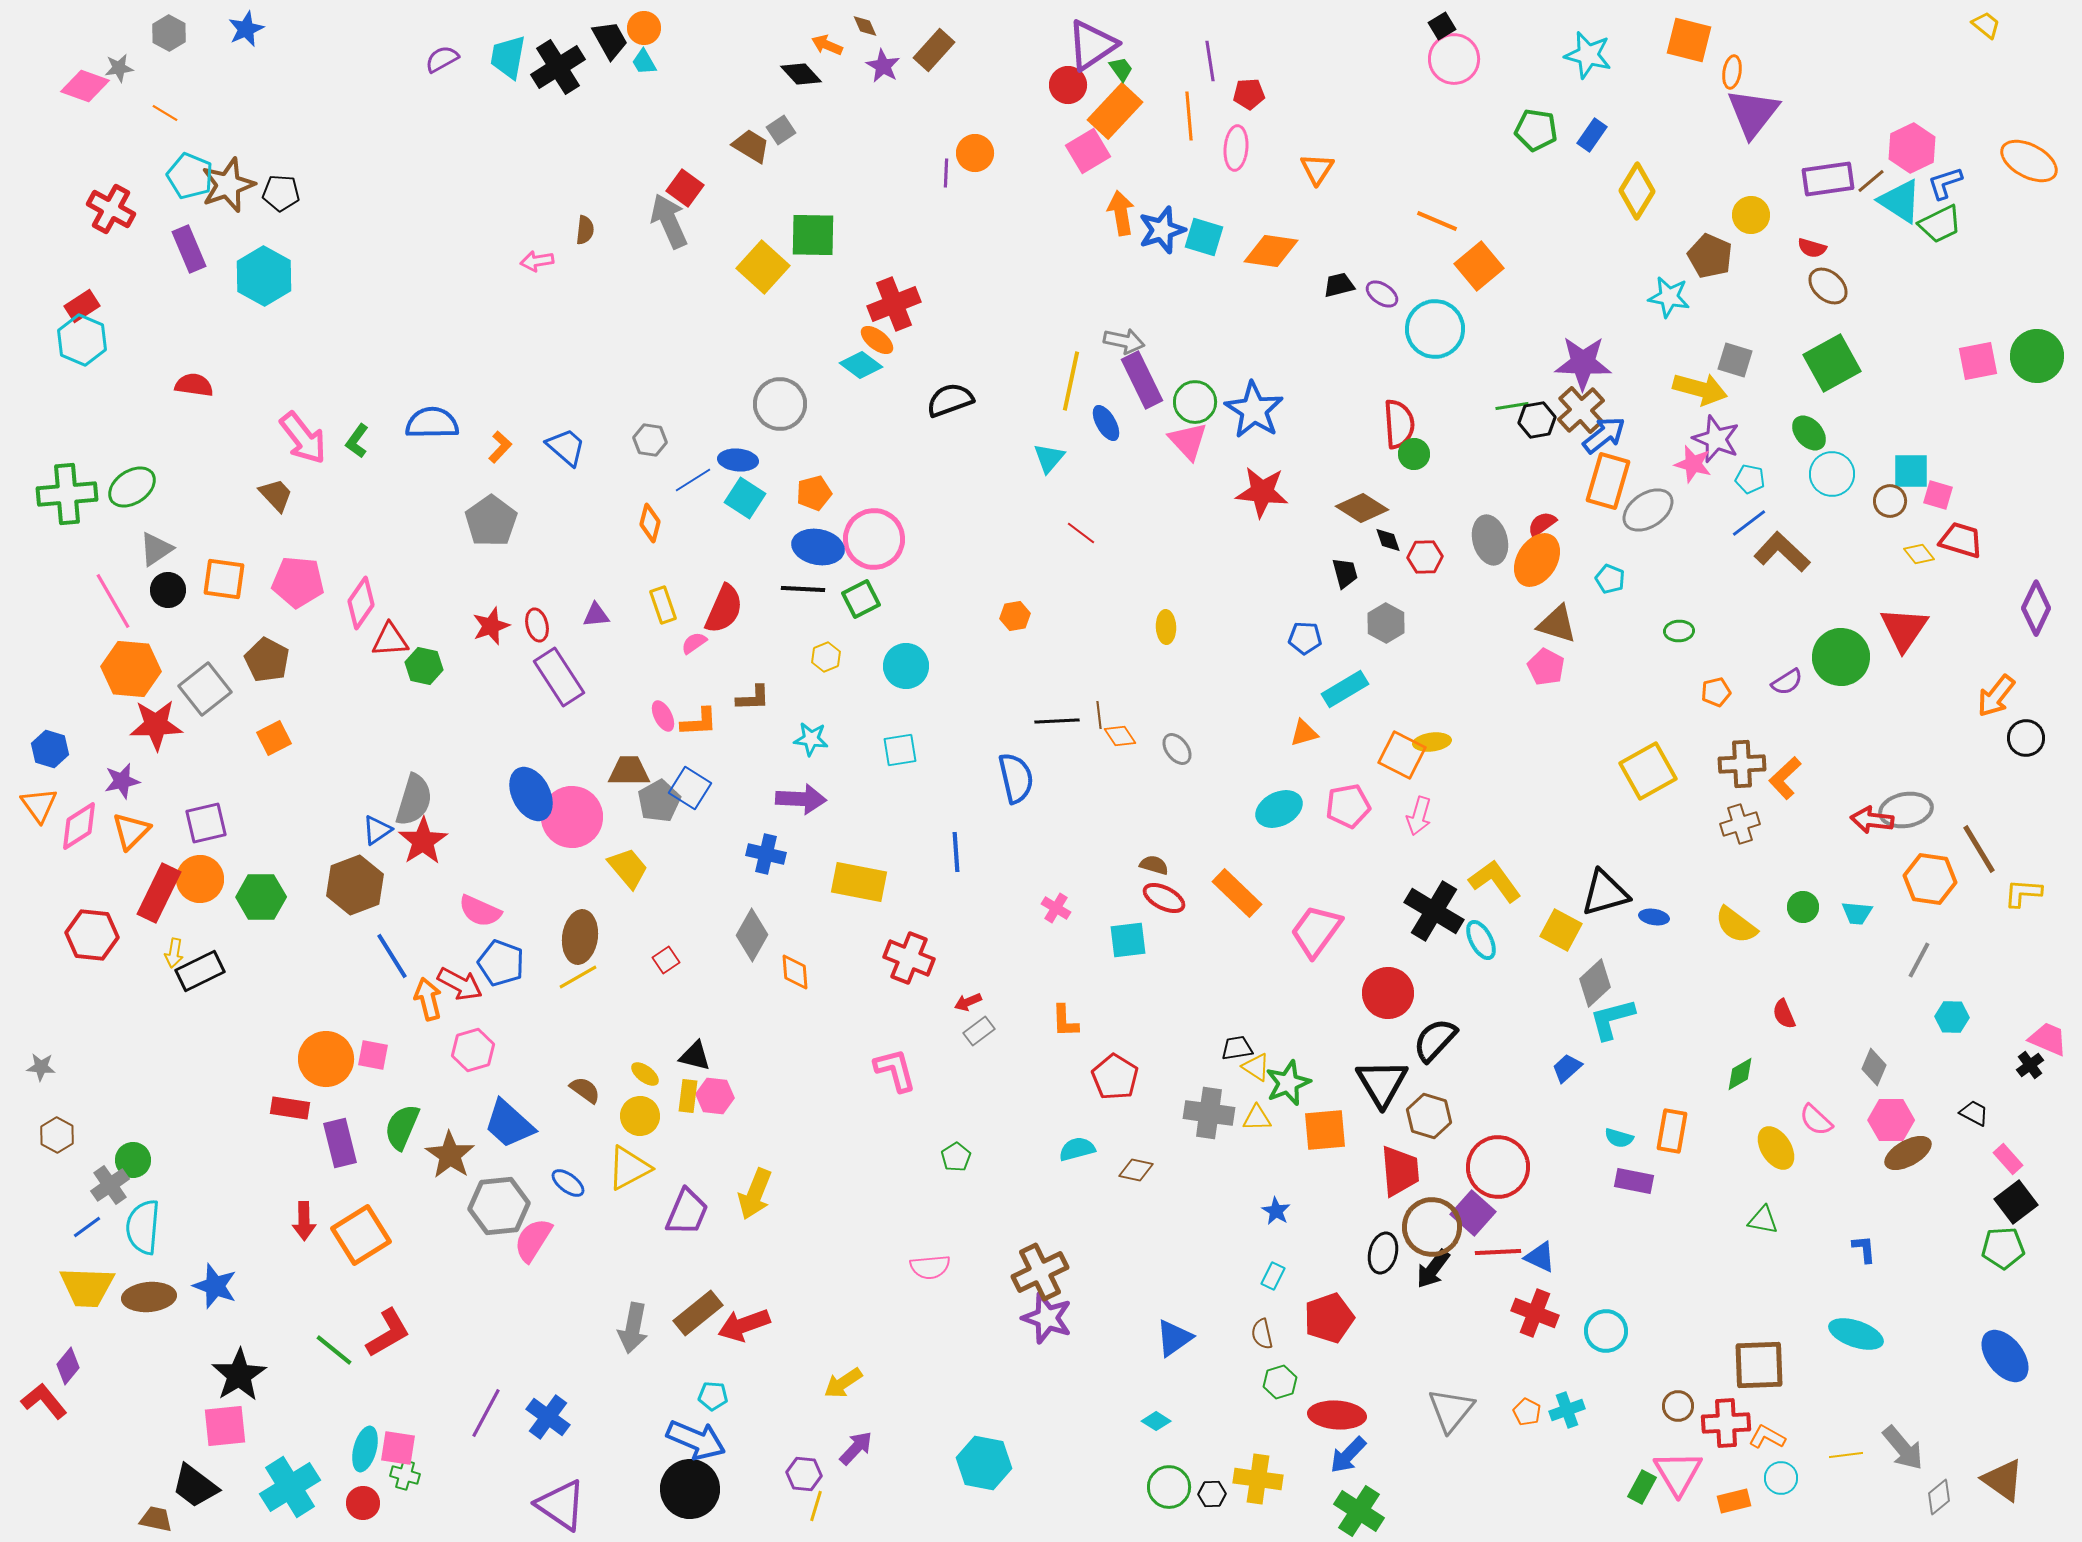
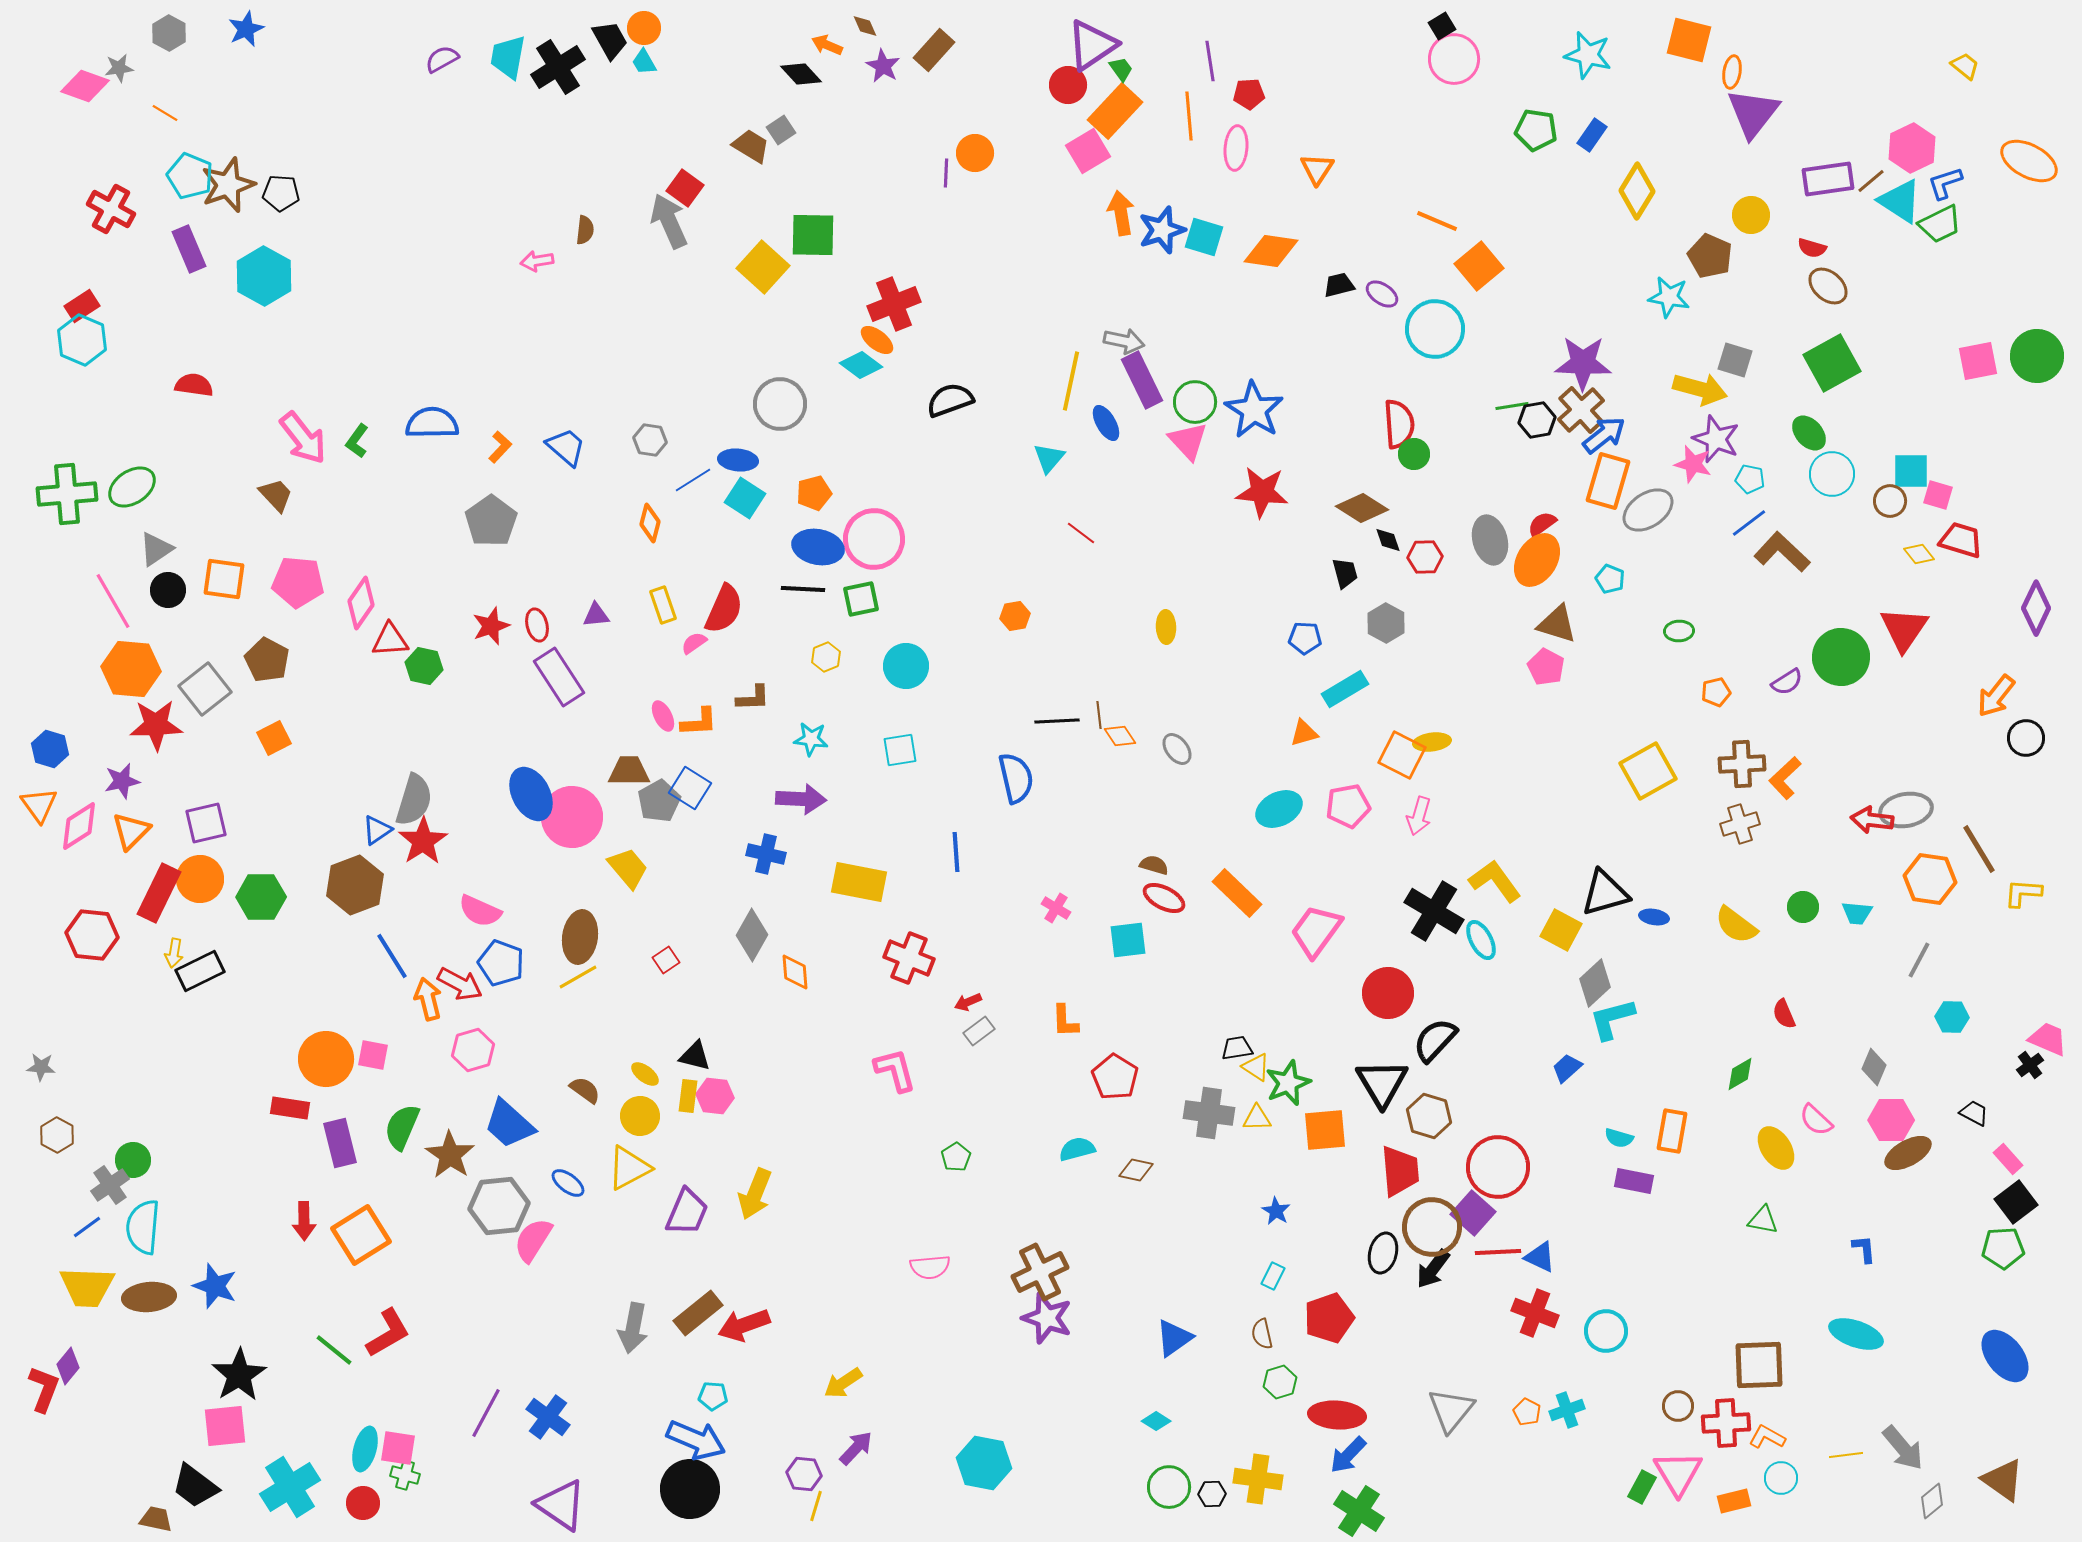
yellow trapezoid at (1986, 25): moved 21 px left, 41 px down
green square at (861, 599): rotated 15 degrees clockwise
red L-shape at (44, 1401): moved 12 px up; rotated 60 degrees clockwise
gray diamond at (1939, 1497): moved 7 px left, 4 px down
